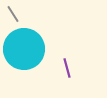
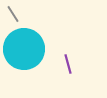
purple line: moved 1 px right, 4 px up
